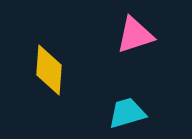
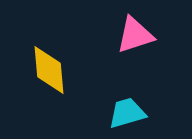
yellow diamond: rotated 9 degrees counterclockwise
